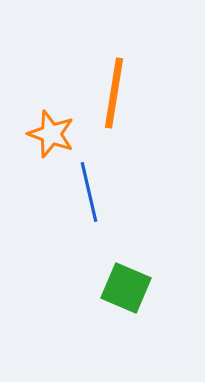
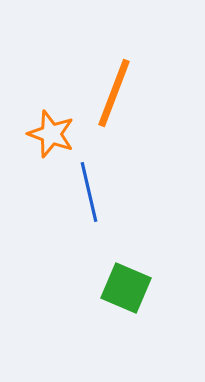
orange line: rotated 12 degrees clockwise
